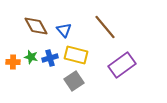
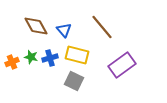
brown line: moved 3 px left
yellow rectangle: moved 1 px right
orange cross: moved 1 px left; rotated 24 degrees counterclockwise
gray square: rotated 30 degrees counterclockwise
